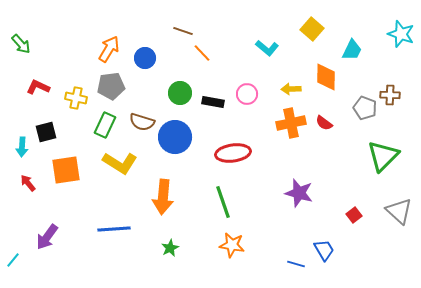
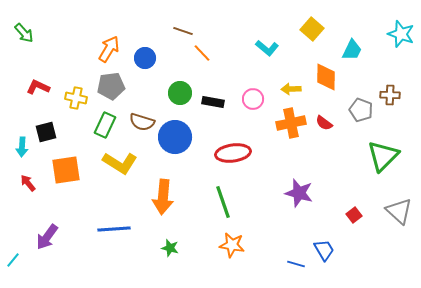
green arrow at (21, 44): moved 3 px right, 11 px up
pink circle at (247, 94): moved 6 px right, 5 px down
gray pentagon at (365, 108): moved 4 px left, 2 px down
green star at (170, 248): rotated 30 degrees counterclockwise
